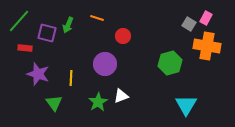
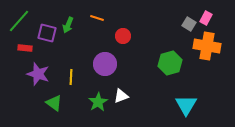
yellow line: moved 1 px up
green triangle: rotated 18 degrees counterclockwise
